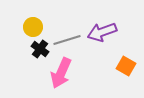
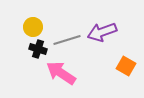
black cross: moved 2 px left; rotated 18 degrees counterclockwise
pink arrow: rotated 100 degrees clockwise
